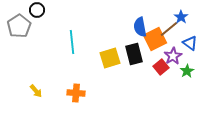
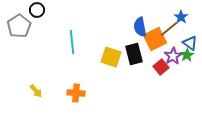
yellow square: moved 1 px right, 1 px up; rotated 35 degrees clockwise
green star: moved 16 px up
